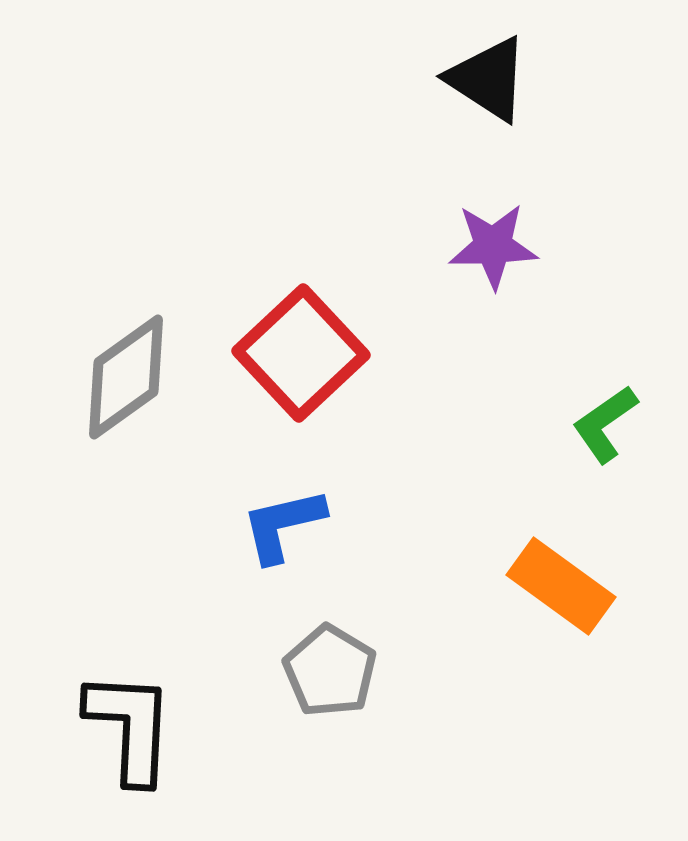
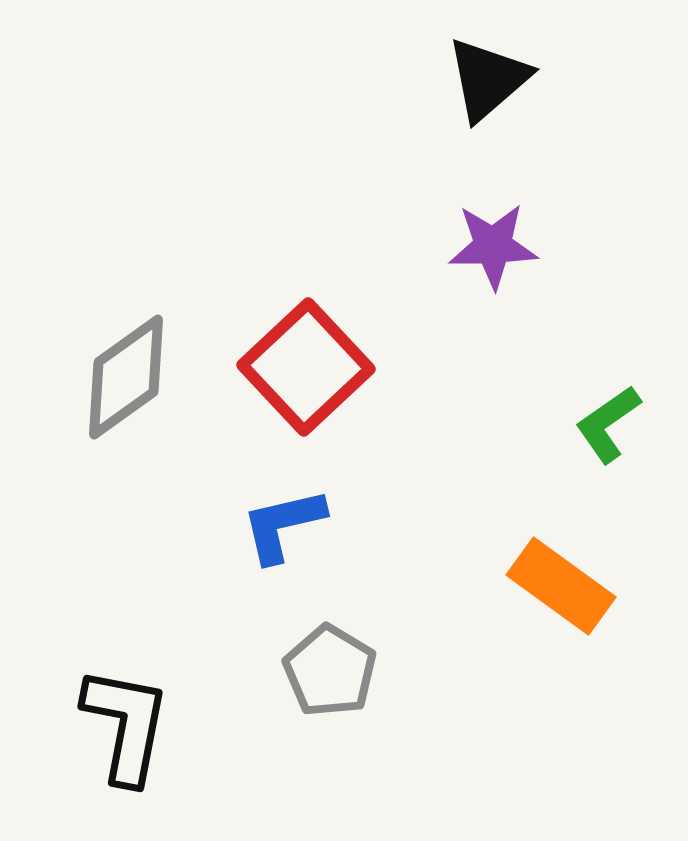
black triangle: rotated 46 degrees clockwise
red square: moved 5 px right, 14 px down
green L-shape: moved 3 px right
black L-shape: moved 4 px left, 2 px up; rotated 8 degrees clockwise
